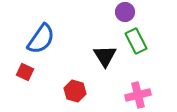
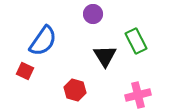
purple circle: moved 32 px left, 2 px down
blue semicircle: moved 2 px right, 2 px down
red square: moved 1 px up
red hexagon: moved 1 px up
